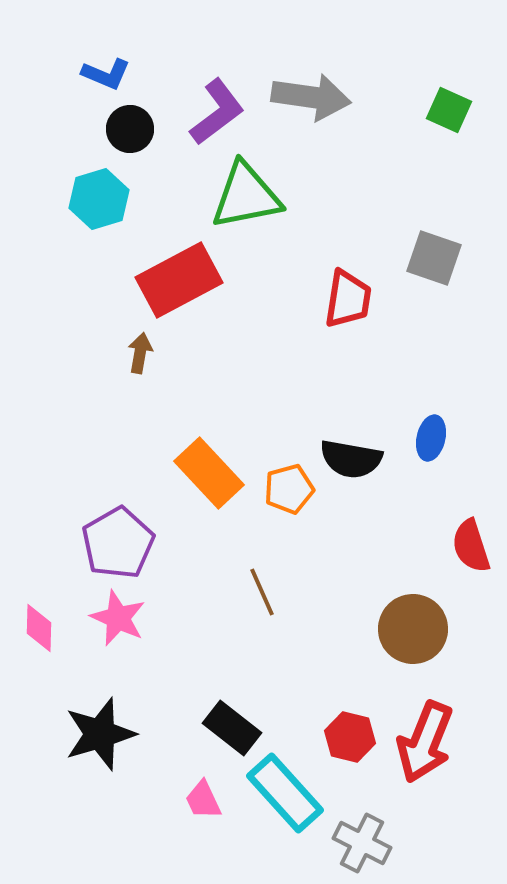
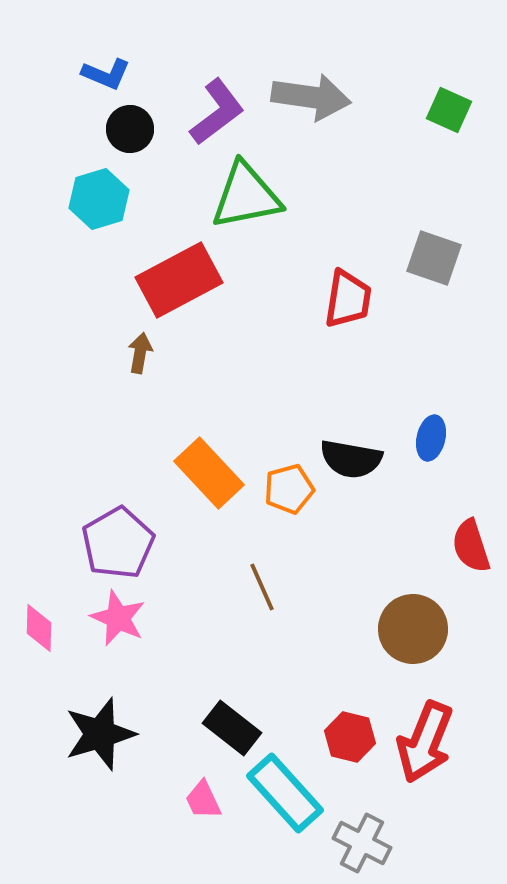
brown line: moved 5 px up
